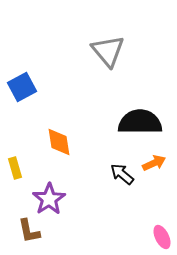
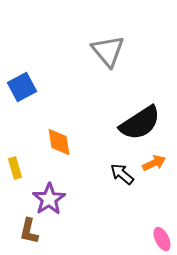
black semicircle: moved 1 px down; rotated 147 degrees clockwise
brown L-shape: rotated 24 degrees clockwise
pink ellipse: moved 2 px down
